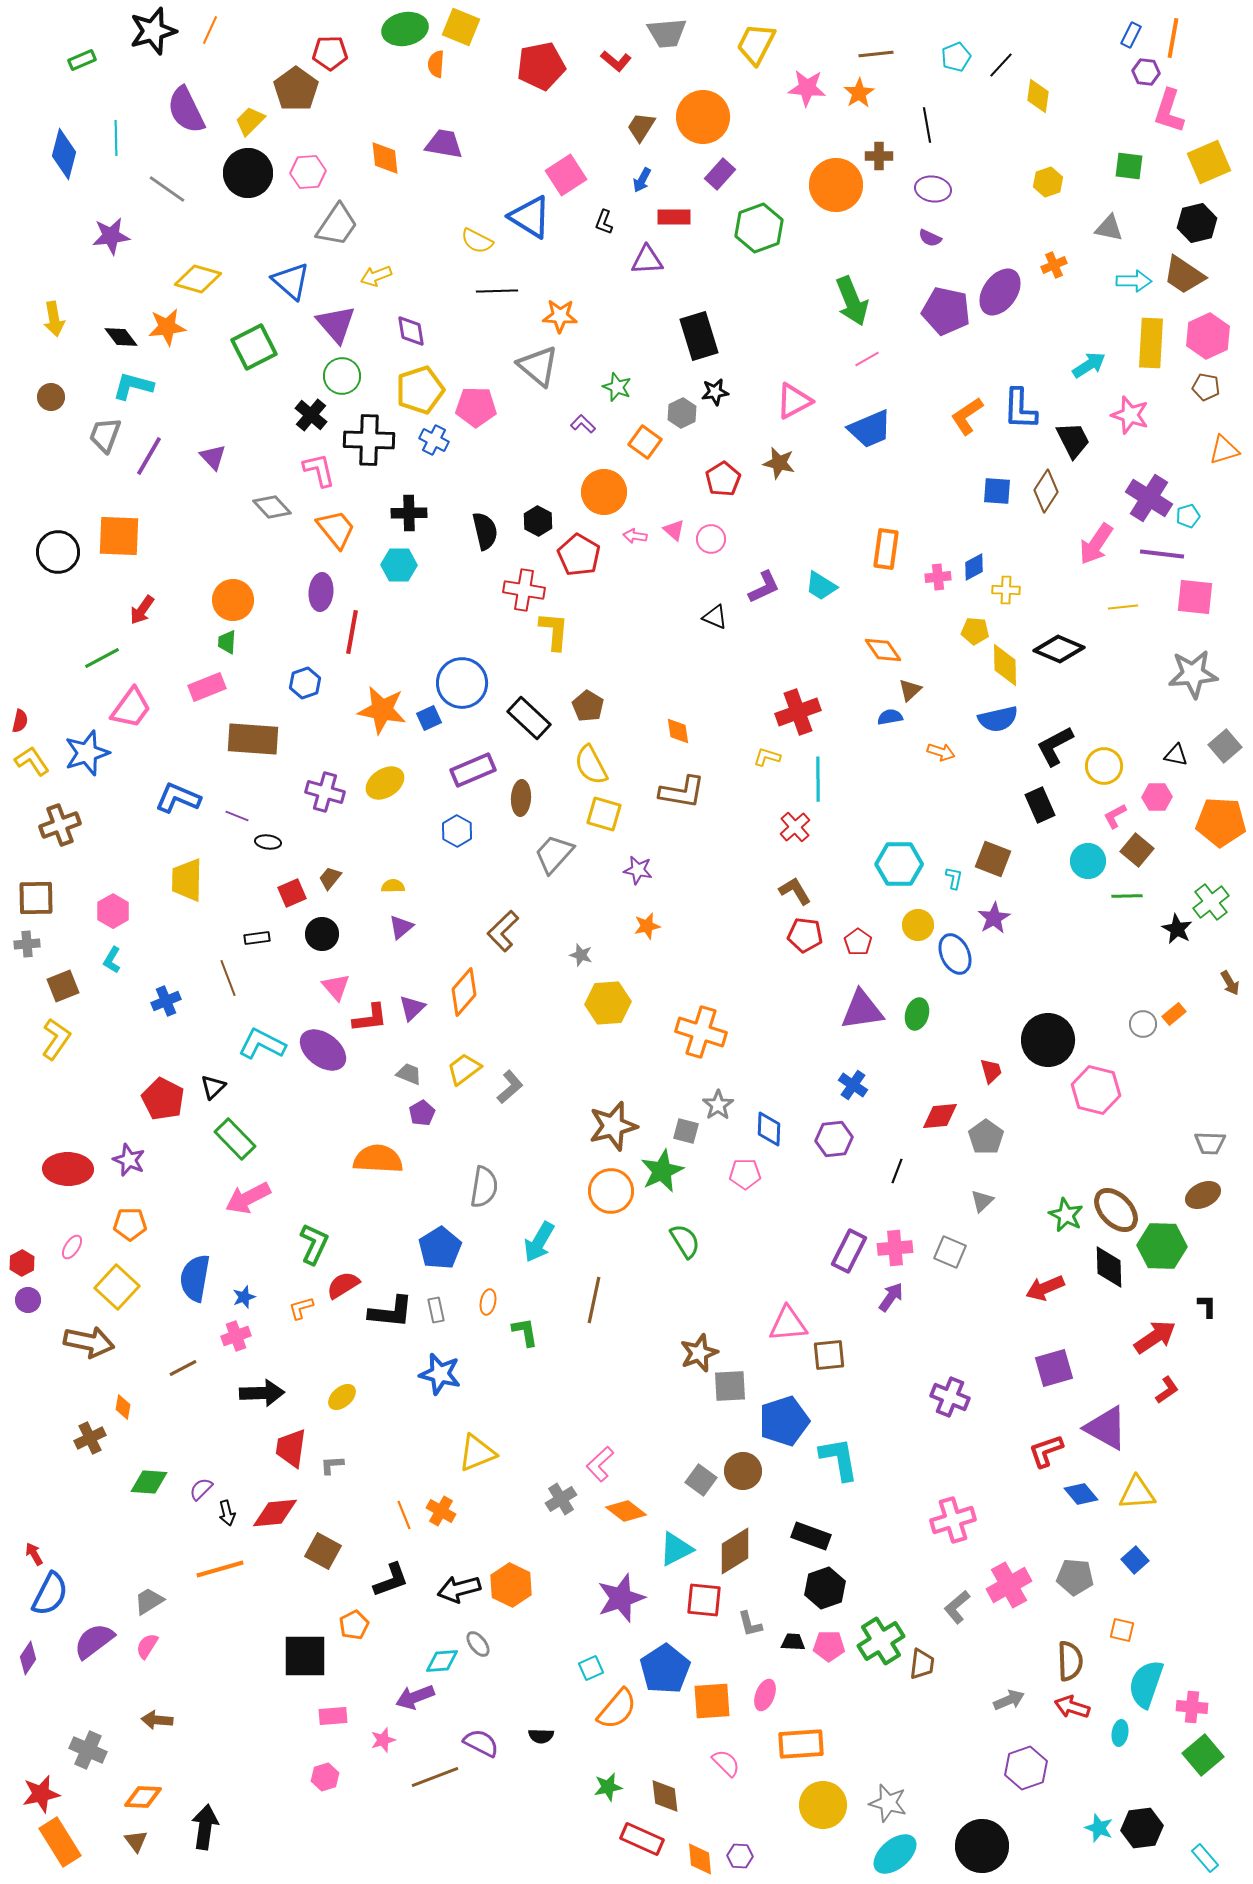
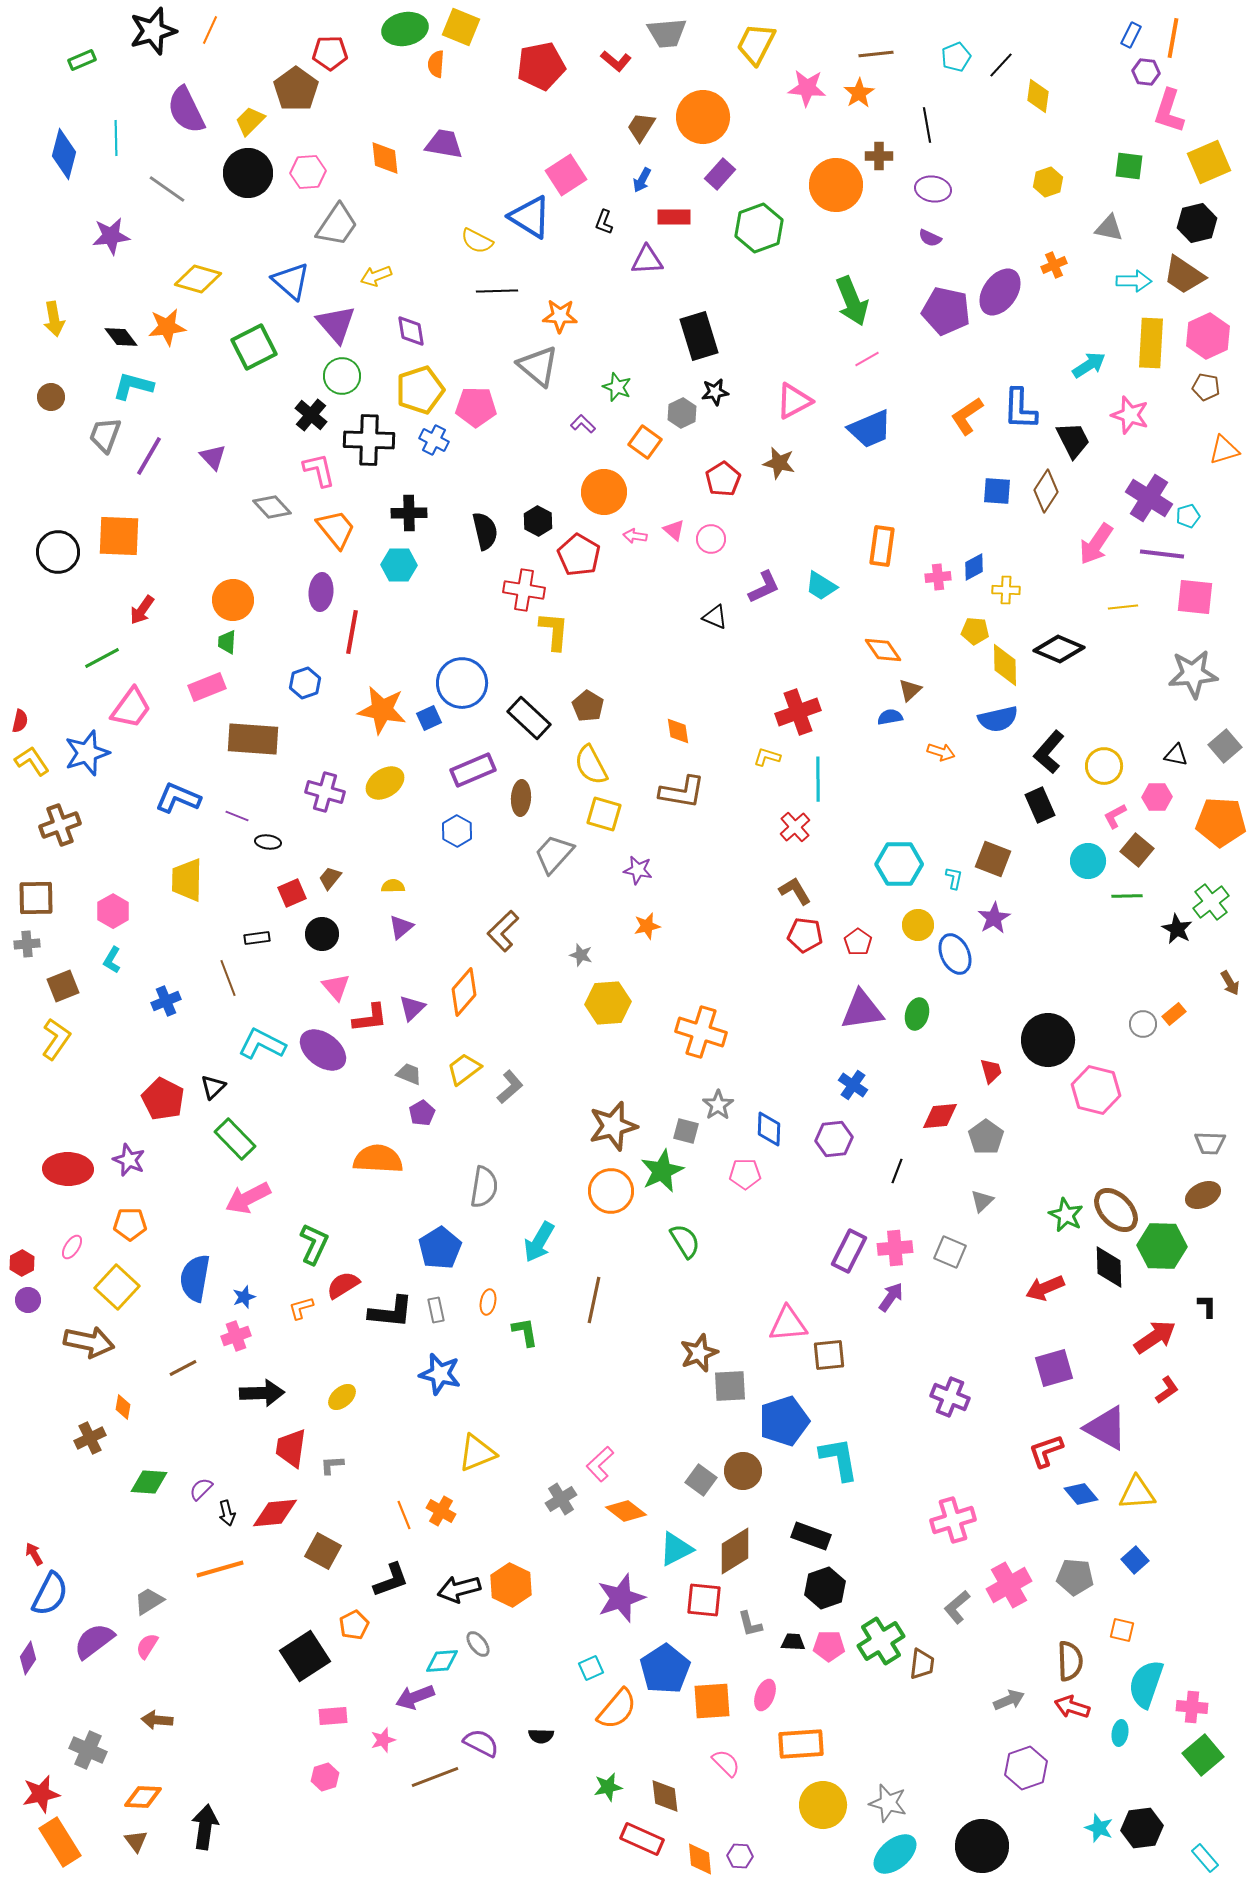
orange rectangle at (886, 549): moved 4 px left, 3 px up
black L-shape at (1055, 746): moved 6 px left, 6 px down; rotated 21 degrees counterclockwise
black square at (305, 1656): rotated 33 degrees counterclockwise
